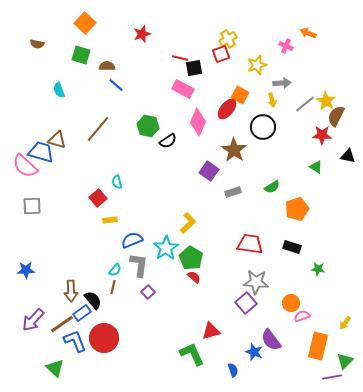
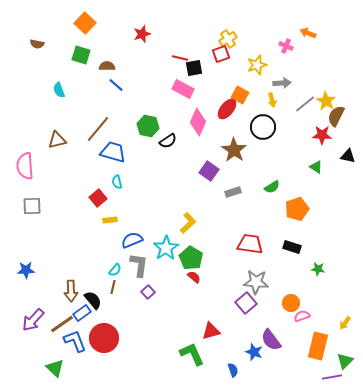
brown triangle at (57, 140): rotated 30 degrees counterclockwise
blue trapezoid at (41, 152): moved 72 px right
pink semicircle at (25, 166): rotated 44 degrees clockwise
